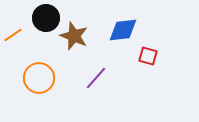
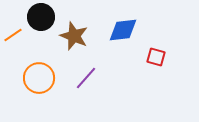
black circle: moved 5 px left, 1 px up
red square: moved 8 px right, 1 px down
purple line: moved 10 px left
